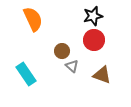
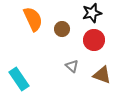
black star: moved 1 px left, 3 px up
brown circle: moved 22 px up
cyan rectangle: moved 7 px left, 5 px down
